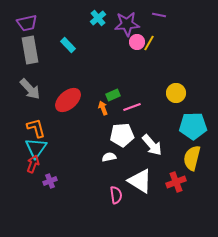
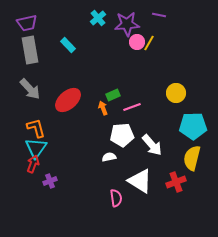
pink semicircle: moved 3 px down
